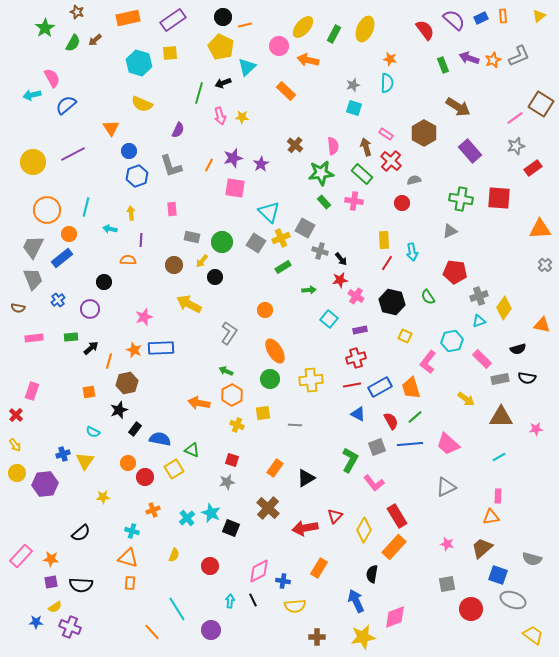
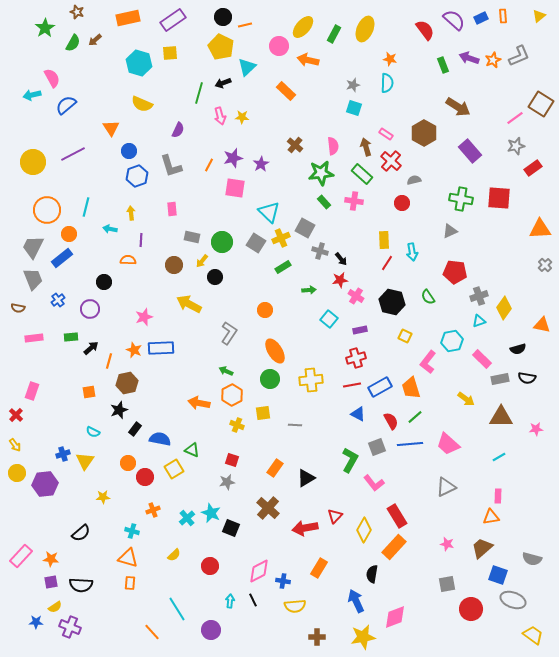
yellow semicircle at (174, 555): rotated 24 degrees clockwise
